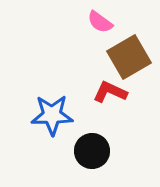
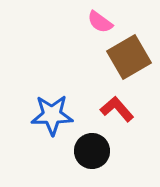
red L-shape: moved 7 px right, 17 px down; rotated 24 degrees clockwise
